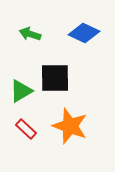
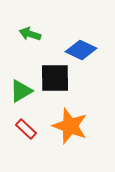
blue diamond: moved 3 px left, 17 px down
